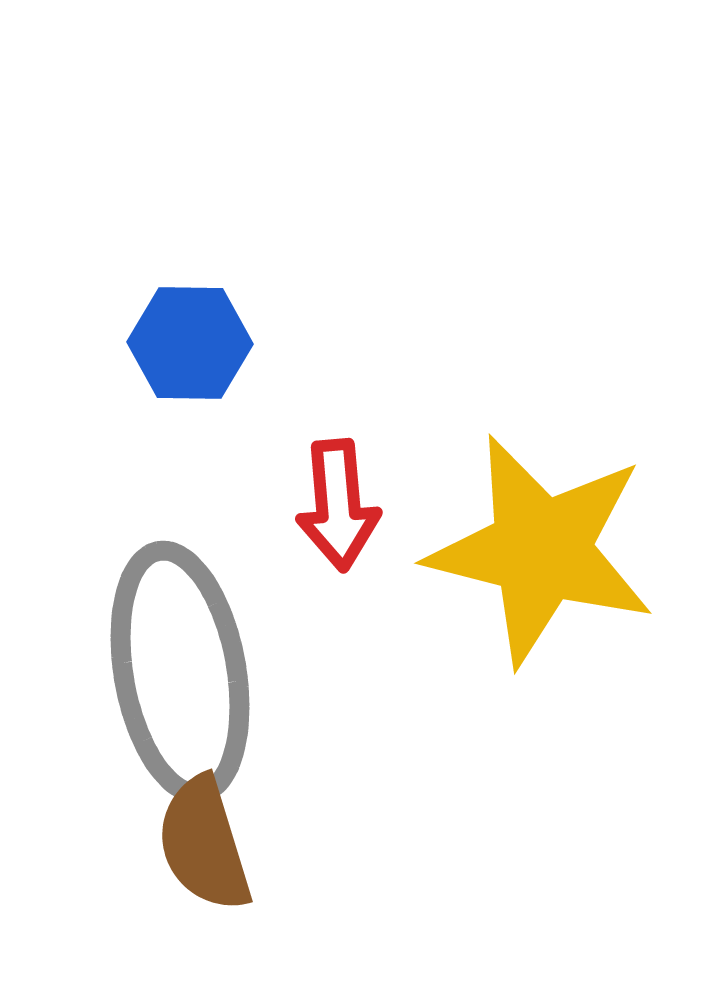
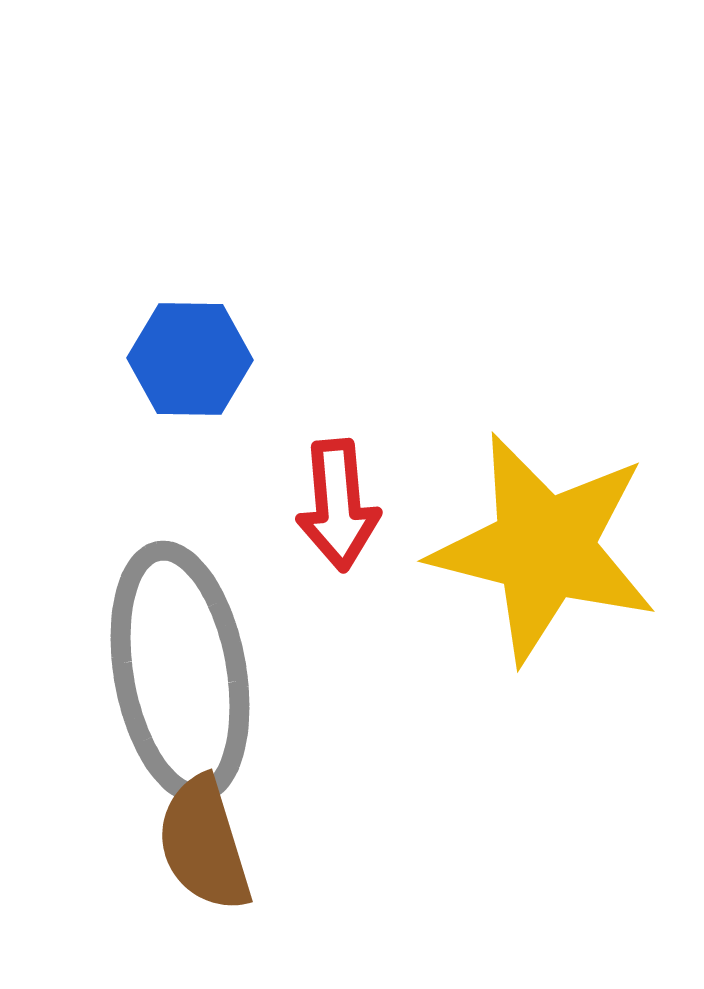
blue hexagon: moved 16 px down
yellow star: moved 3 px right, 2 px up
